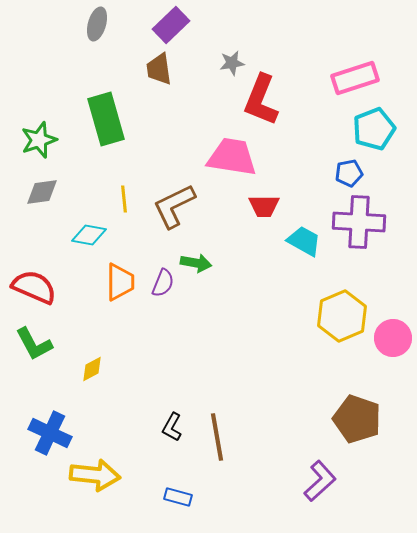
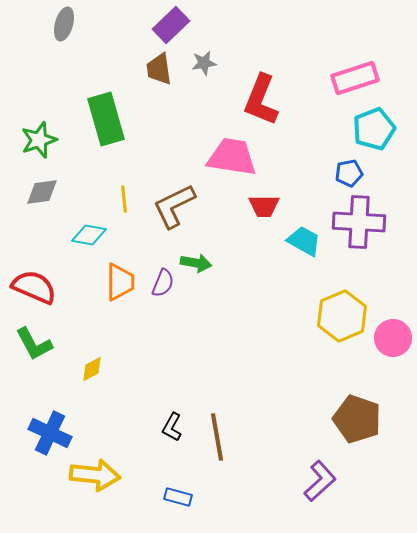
gray ellipse: moved 33 px left
gray star: moved 28 px left
